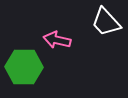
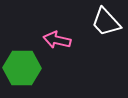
green hexagon: moved 2 px left, 1 px down
